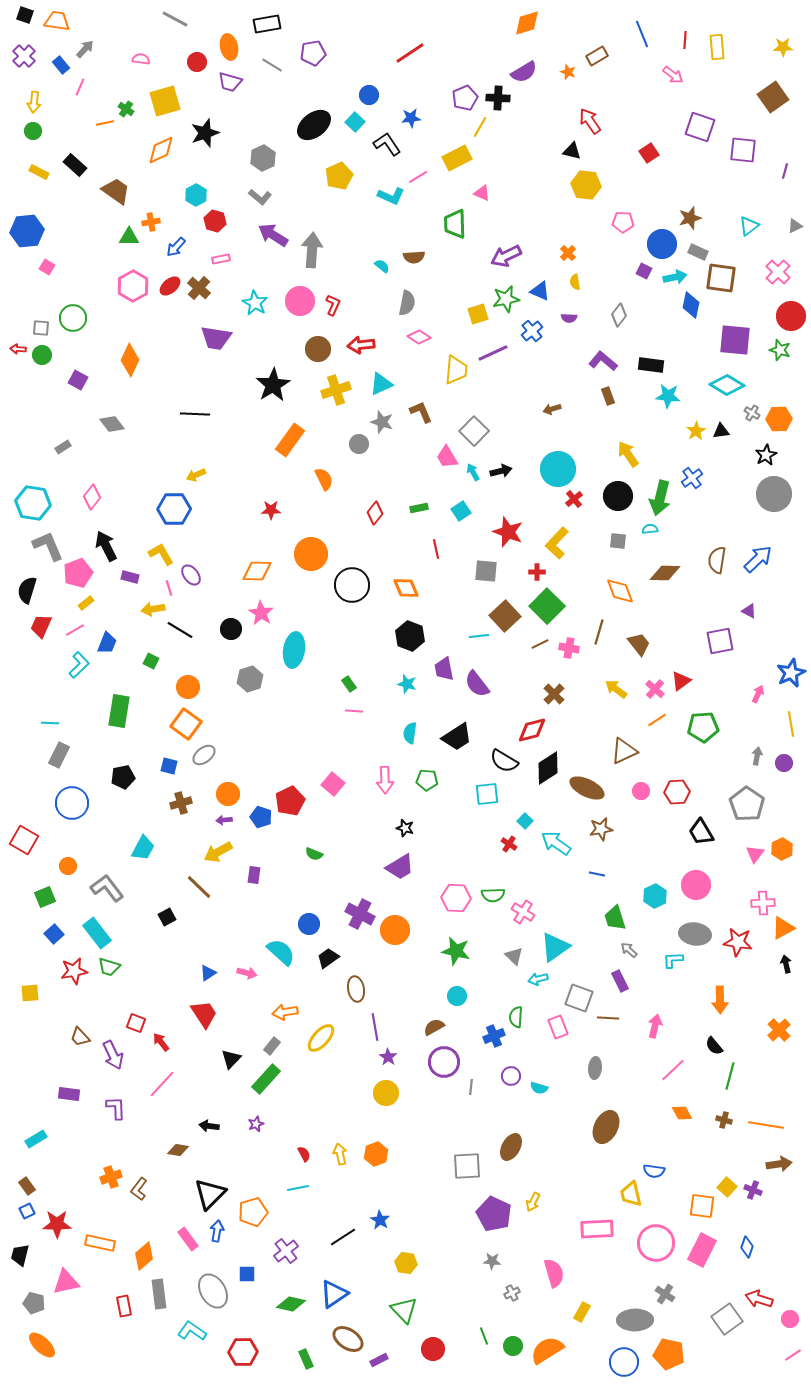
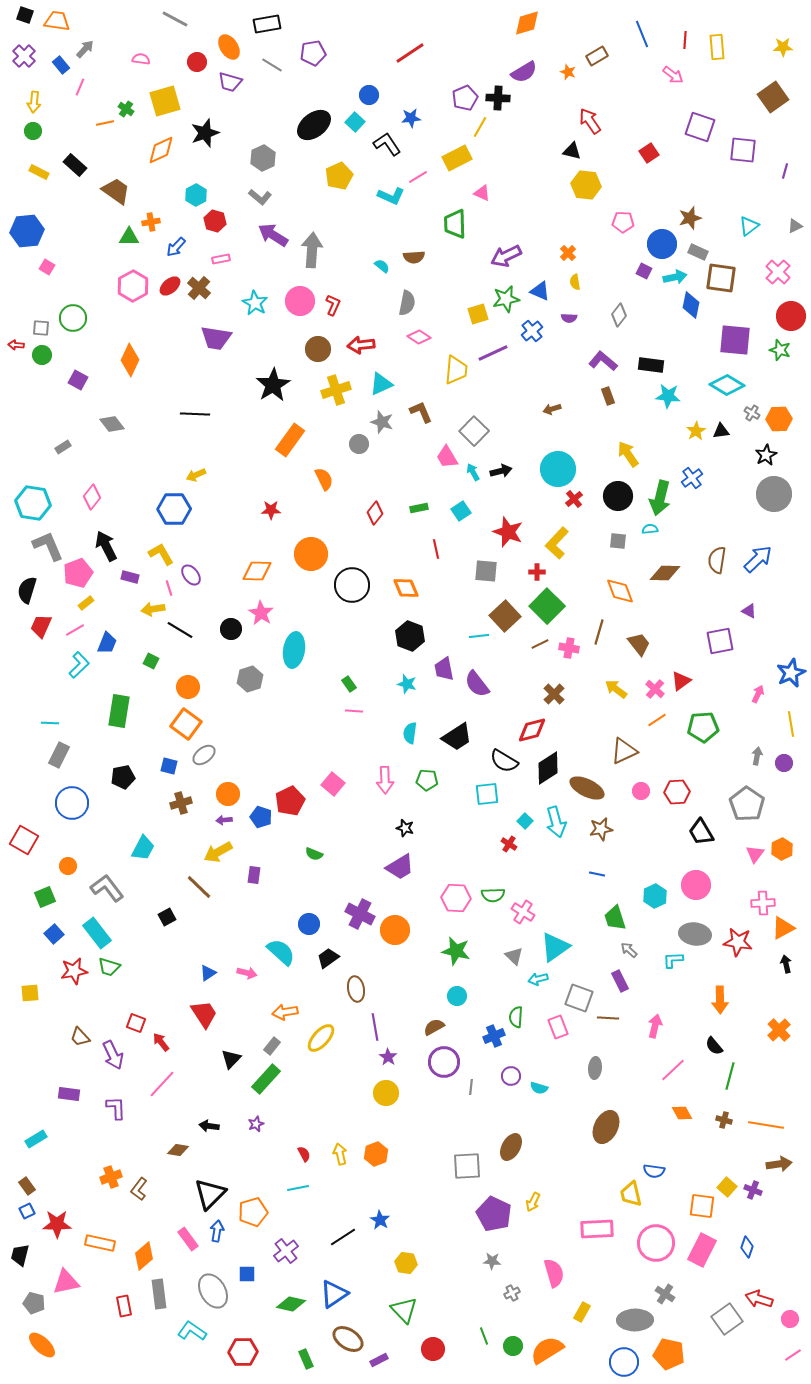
orange ellipse at (229, 47): rotated 20 degrees counterclockwise
red arrow at (18, 349): moved 2 px left, 4 px up
cyan arrow at (556, 843): moved 21 px up; rotated 140 degrees counterclockwise
